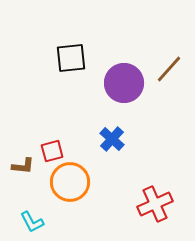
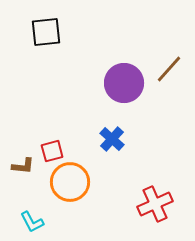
black square: moved 25 px left, 26 px up
